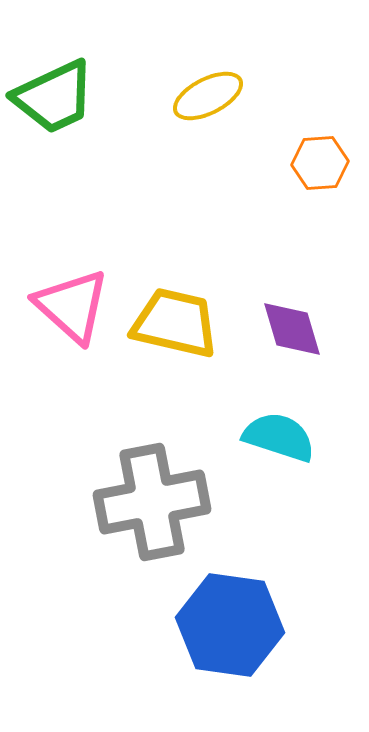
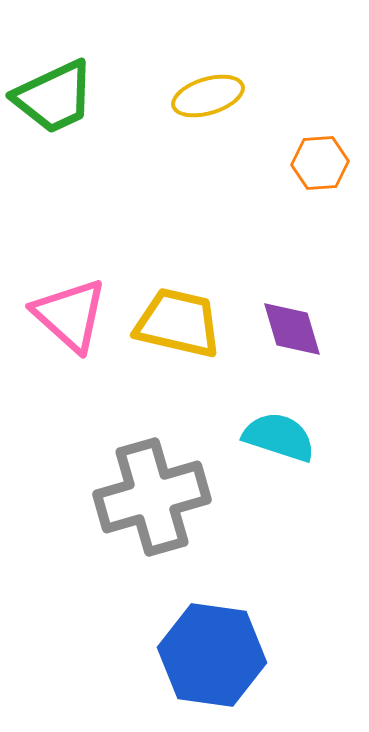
yellow ellipse: rotated 10 degrees clockwise
pink triangle: moved 2 px left, 9 px down
yellow trapezoid: moved 3 px right
gray cross: moved 5 px up; rotated 5 degrees counterclockwise
blue hexagon: moved 18 px left, 30 px down
